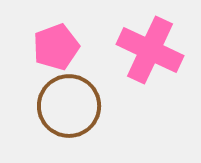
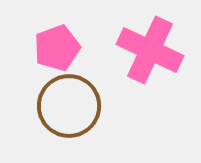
pink pentagon: moved 1 px right, 1 px down
